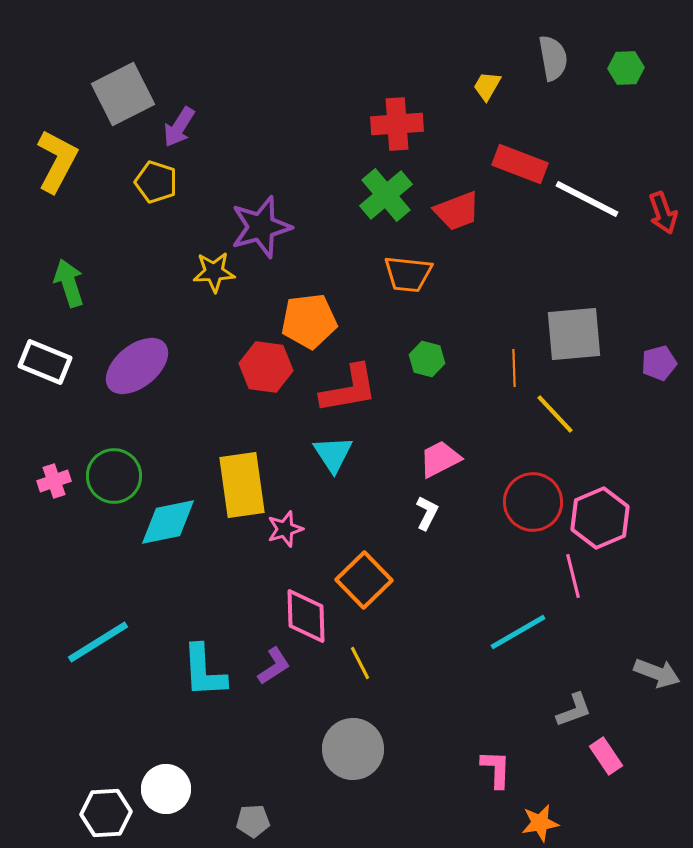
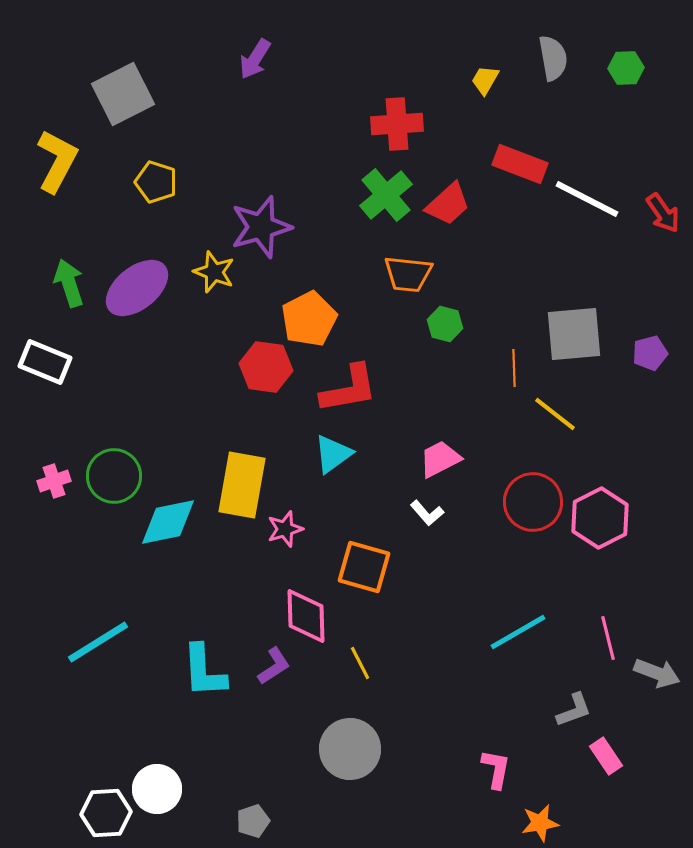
yellow trapezoid at (487, 86): moved 2 px left, 6 px up
purple arrow at (179, 127): moved 76 px right, 68 px up
red trapezoid at (457, 211): moved 9 px left, 7 px up; rotated 21 degrees counterclockwise
red arrow at (663, 213): rotated 15 degrees counterclockwise
yellow star at (214, 272): rotated 24 degrees clockwise
orange pentagon at (309, 321): moved 2 px up; rotated 20 degrees counterclockwise
green hexagon at (427, 359): moved 18 px right, 35 px up
purple pentagon at (659, 363): moved 9 px left, 10 px up
purple ellipse at (137, 366): moved 78 px up
yellow line at (555, 414): rotated 9 degrees counterclockwise
cyan triangle at (333, 454): rotated 27 degrees clockwise
yellow rectangle at (242, 485): rotated 18 degrees clockwise
white L-shape at (427, 513): rotated 112 degrees clockwise
pink hexagon at (600, 518): rotated 4 degrees counterclockwise
pink line at (573, 576): moved 35 px right, 62 px down
orange square at (364, 580): moved 13 px up; rotated 30 degrees counterclockwise
gray circle at (353, 749): moved 3 px left
pink L-shape at (496, 769): rotated 9 degrees clockwise
white circle at (166, 789): moved 9 px left
gray pentagon at (253, 821): rotated 16 degrees counterclockwise
